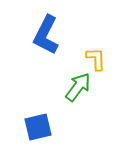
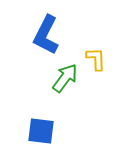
green arrow: moved 13 px left, 9 px up
blue square: moved 3 px right, 4 px down; rotated 20 degrees clockwise
